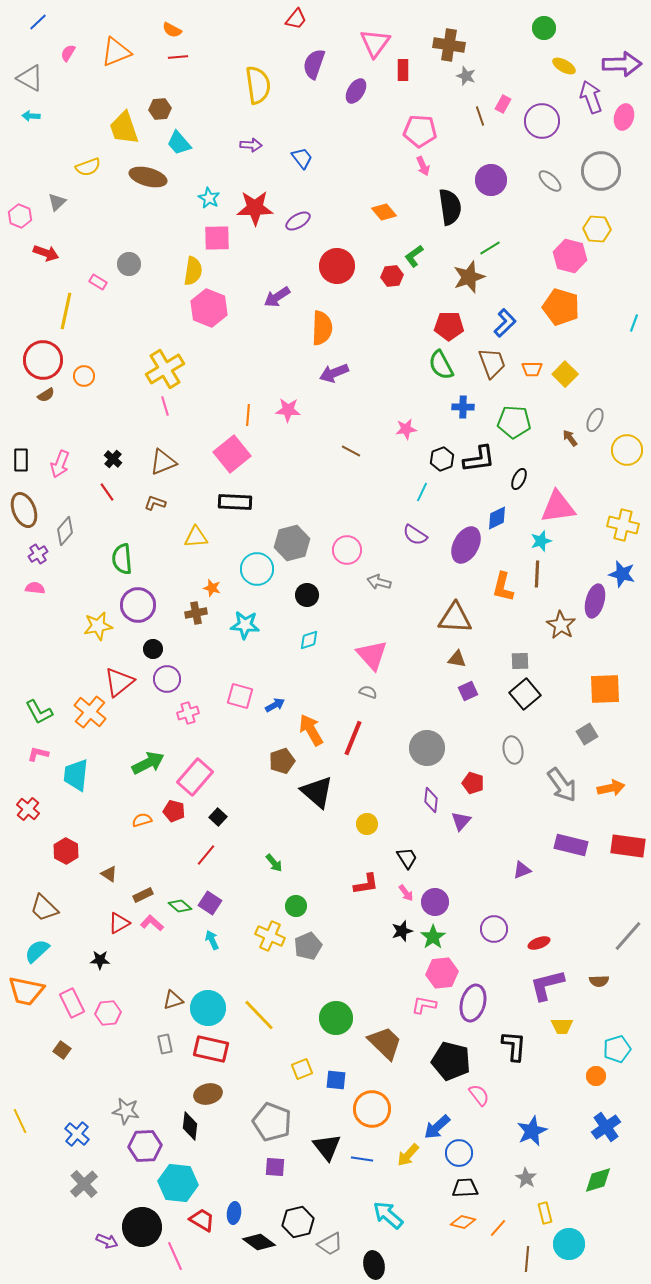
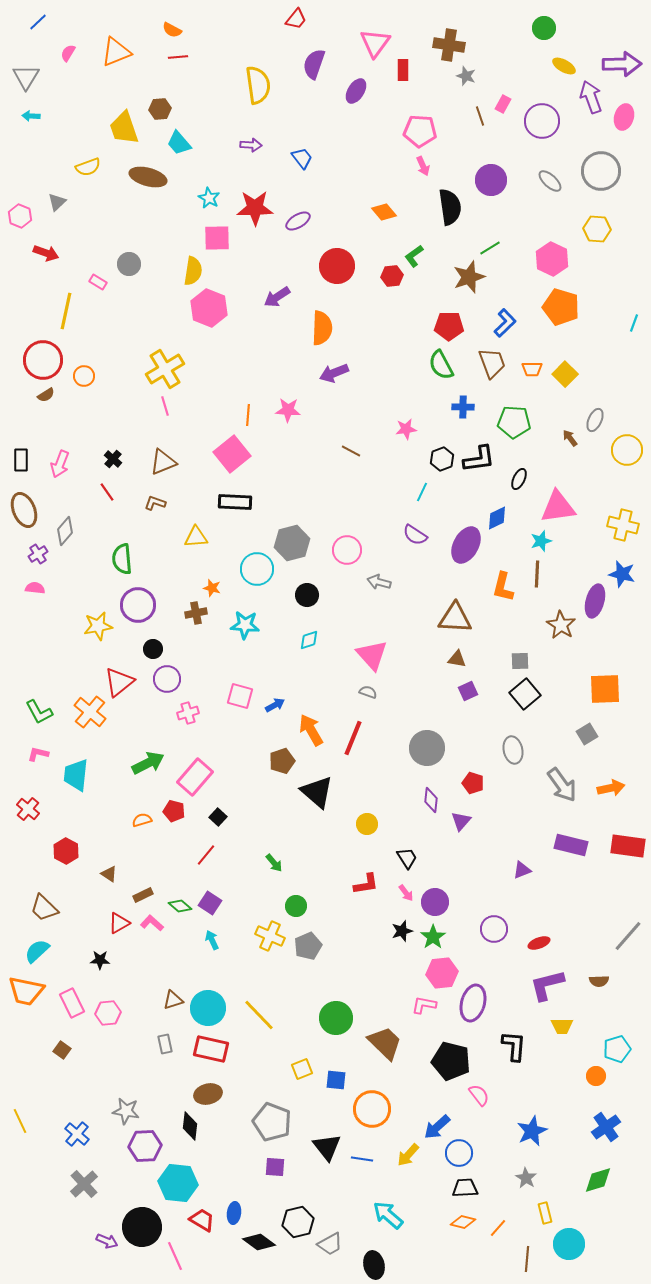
gray triangle at (30, 78): moved 4 px left, 1 px up; rotated 32 degrees clockwise
pink hexagon at (570, 256): moved 18 px left, 3 px down; rotated 12 degrees clockwise
